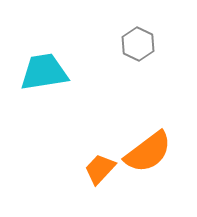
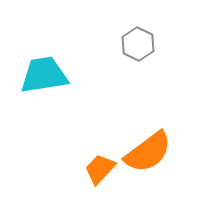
cyan trapezoid: moved 3 px down
